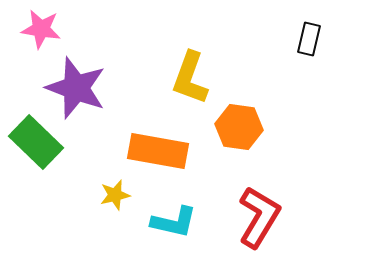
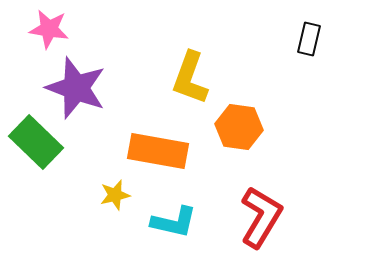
pink star: moved 8 px right
red L-shape: moved 2 px right
